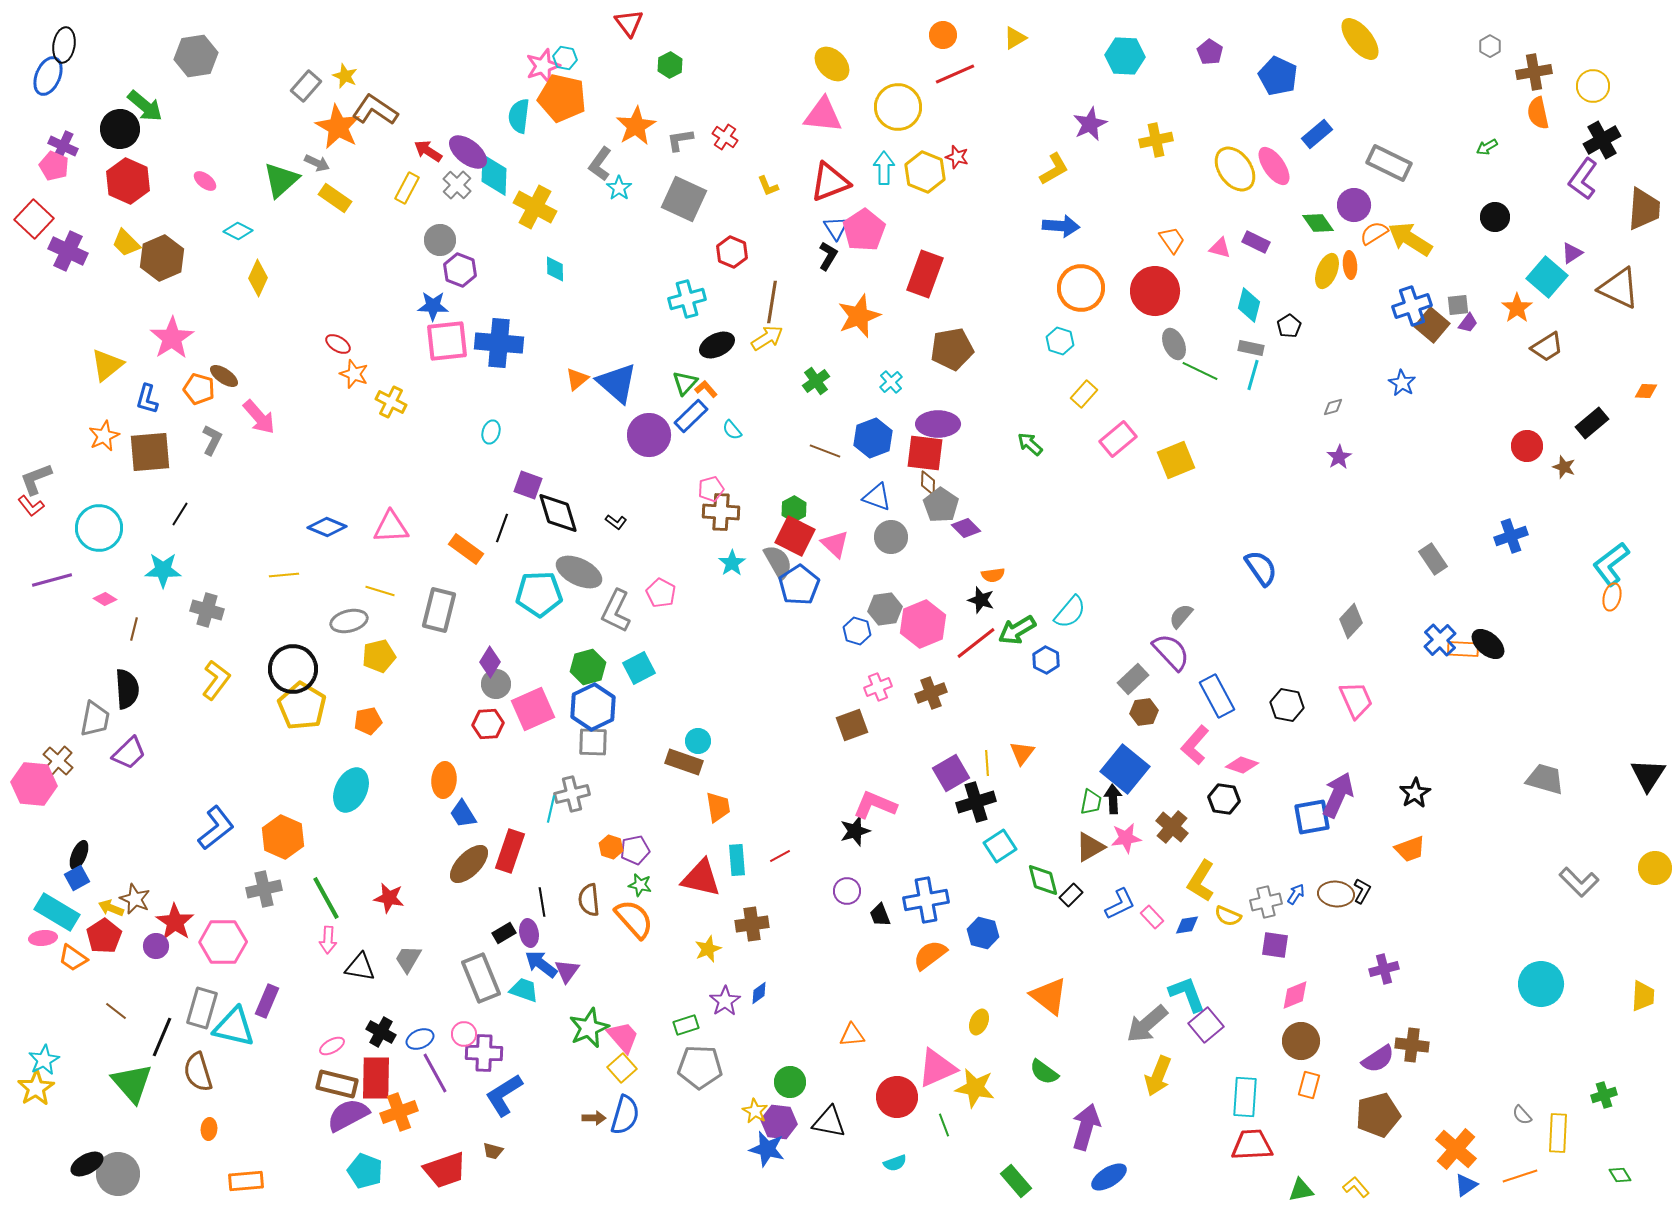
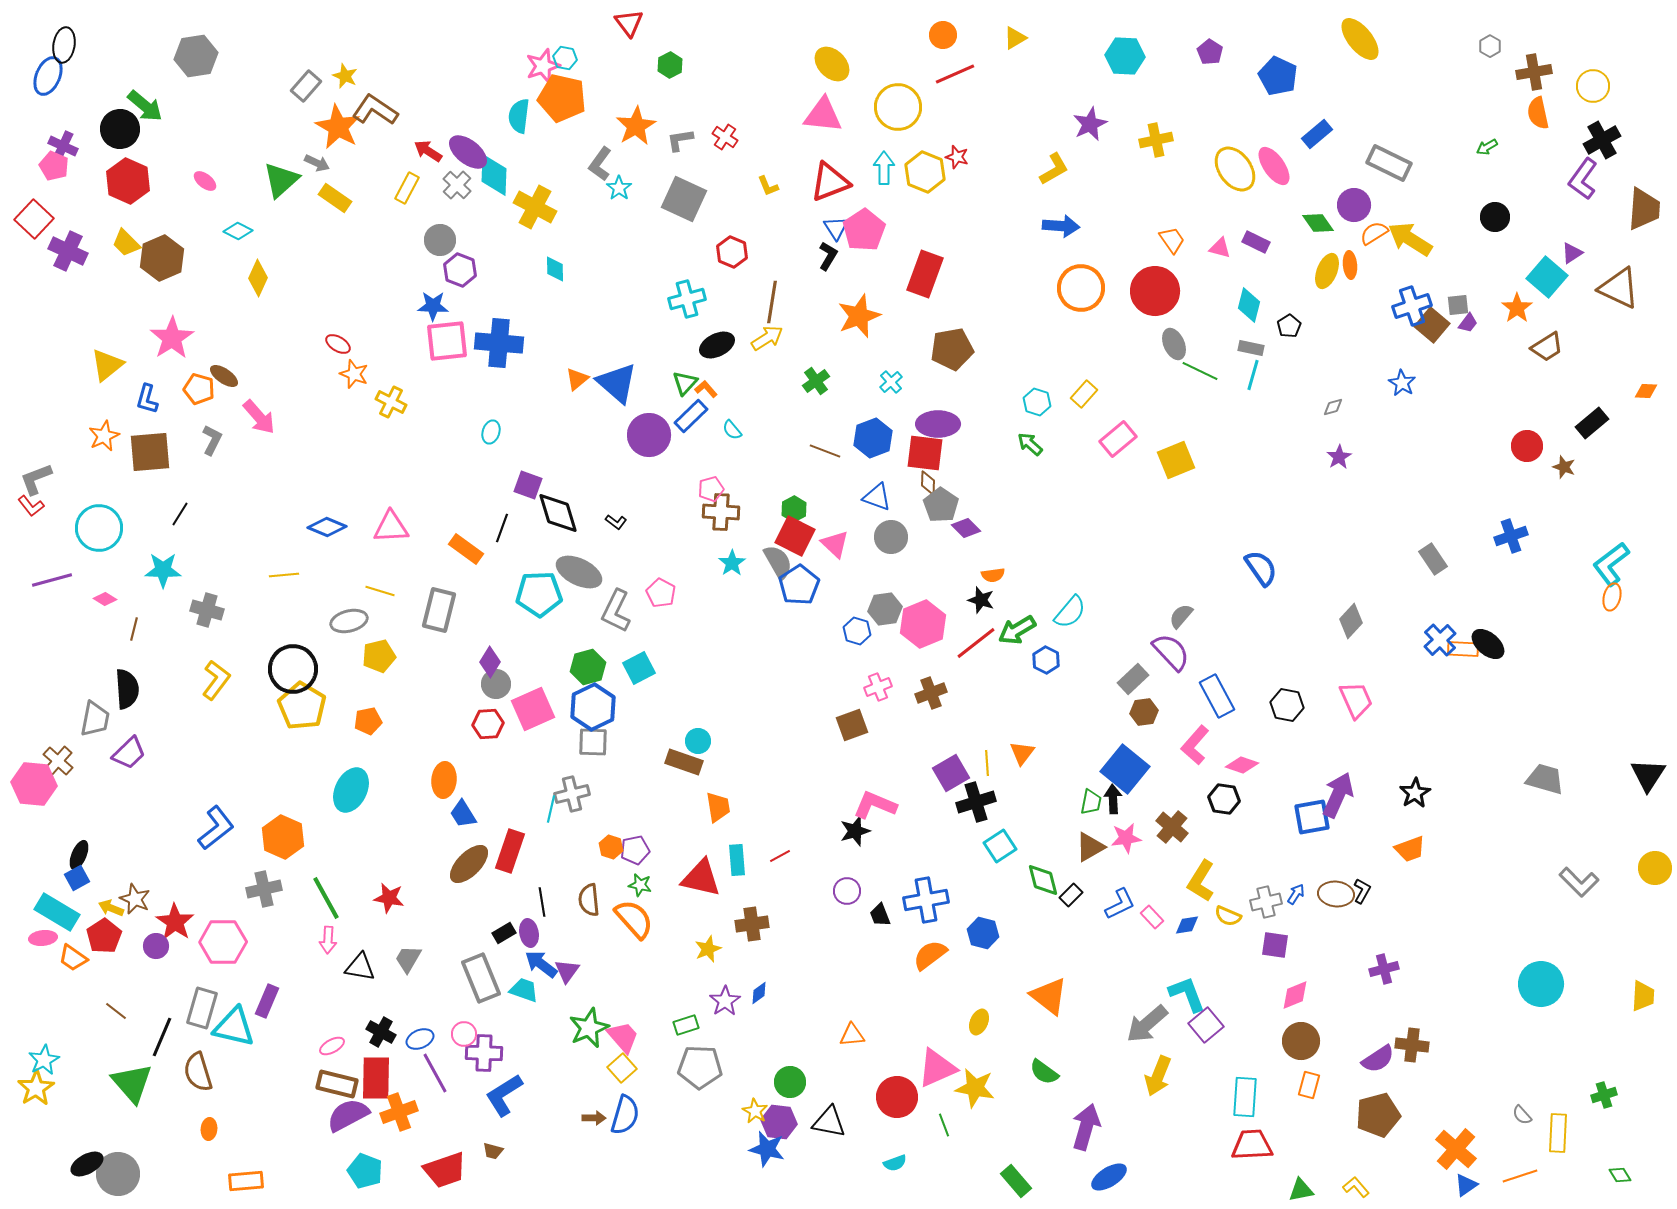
cyan hexagon at (1060, 341): moved 23 px left, 61 px down
